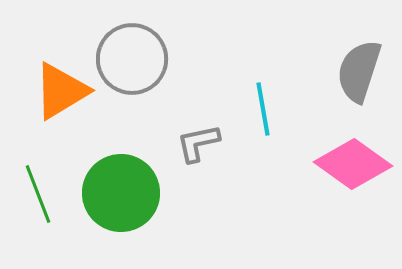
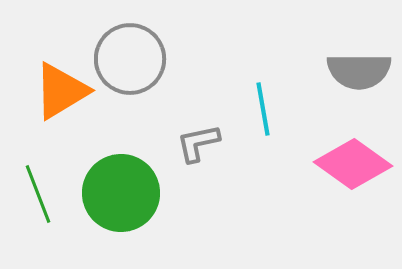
gray circle: moved 2 px left
gray semicircle: rotated 108 degrees counterclockwise
